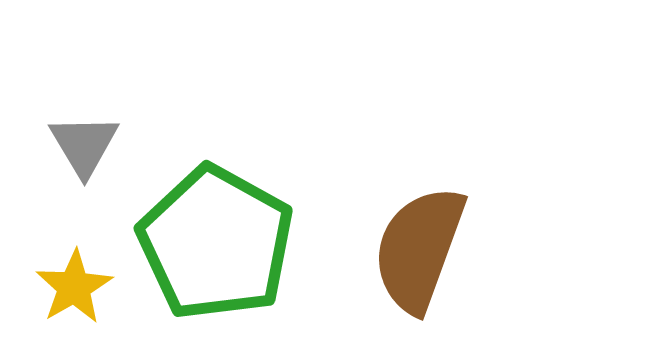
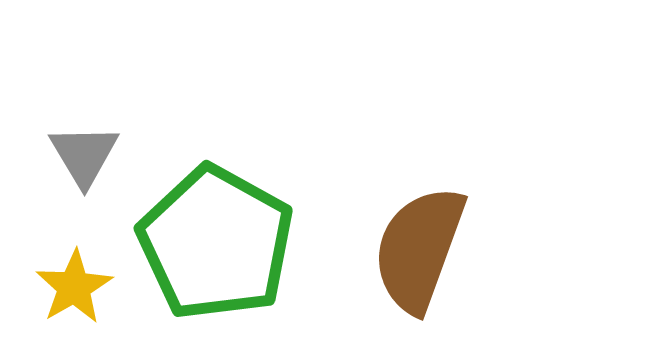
gray triangle: moved 10 px down
